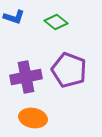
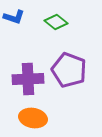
purple cross: moved 2 px right, 2 px down; rotated 8 degrees clockwise
